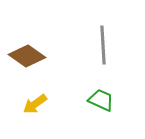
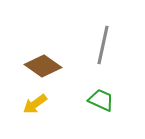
gray line: rotated 15 degrees clockwise
brown diamond: moved 16 px right, 10 px down
